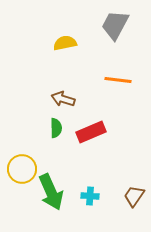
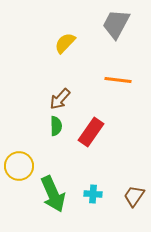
gray trapezoid: moved 1 px right, 1 px up
yellow semicircle: rotated 35 degrees counterclockwise
brown arrow: moved 3 px left; rotated 65 degrees counterclockwise
green semicircle: moved 2 px up
red rectangle: rotated 32 degrees counterclockwise
yellow circle: moved 3 px left, 3 px up
green arrow: moved 2 px right, 2 px down
cyan cross: moved 3 px right, 2 px up
